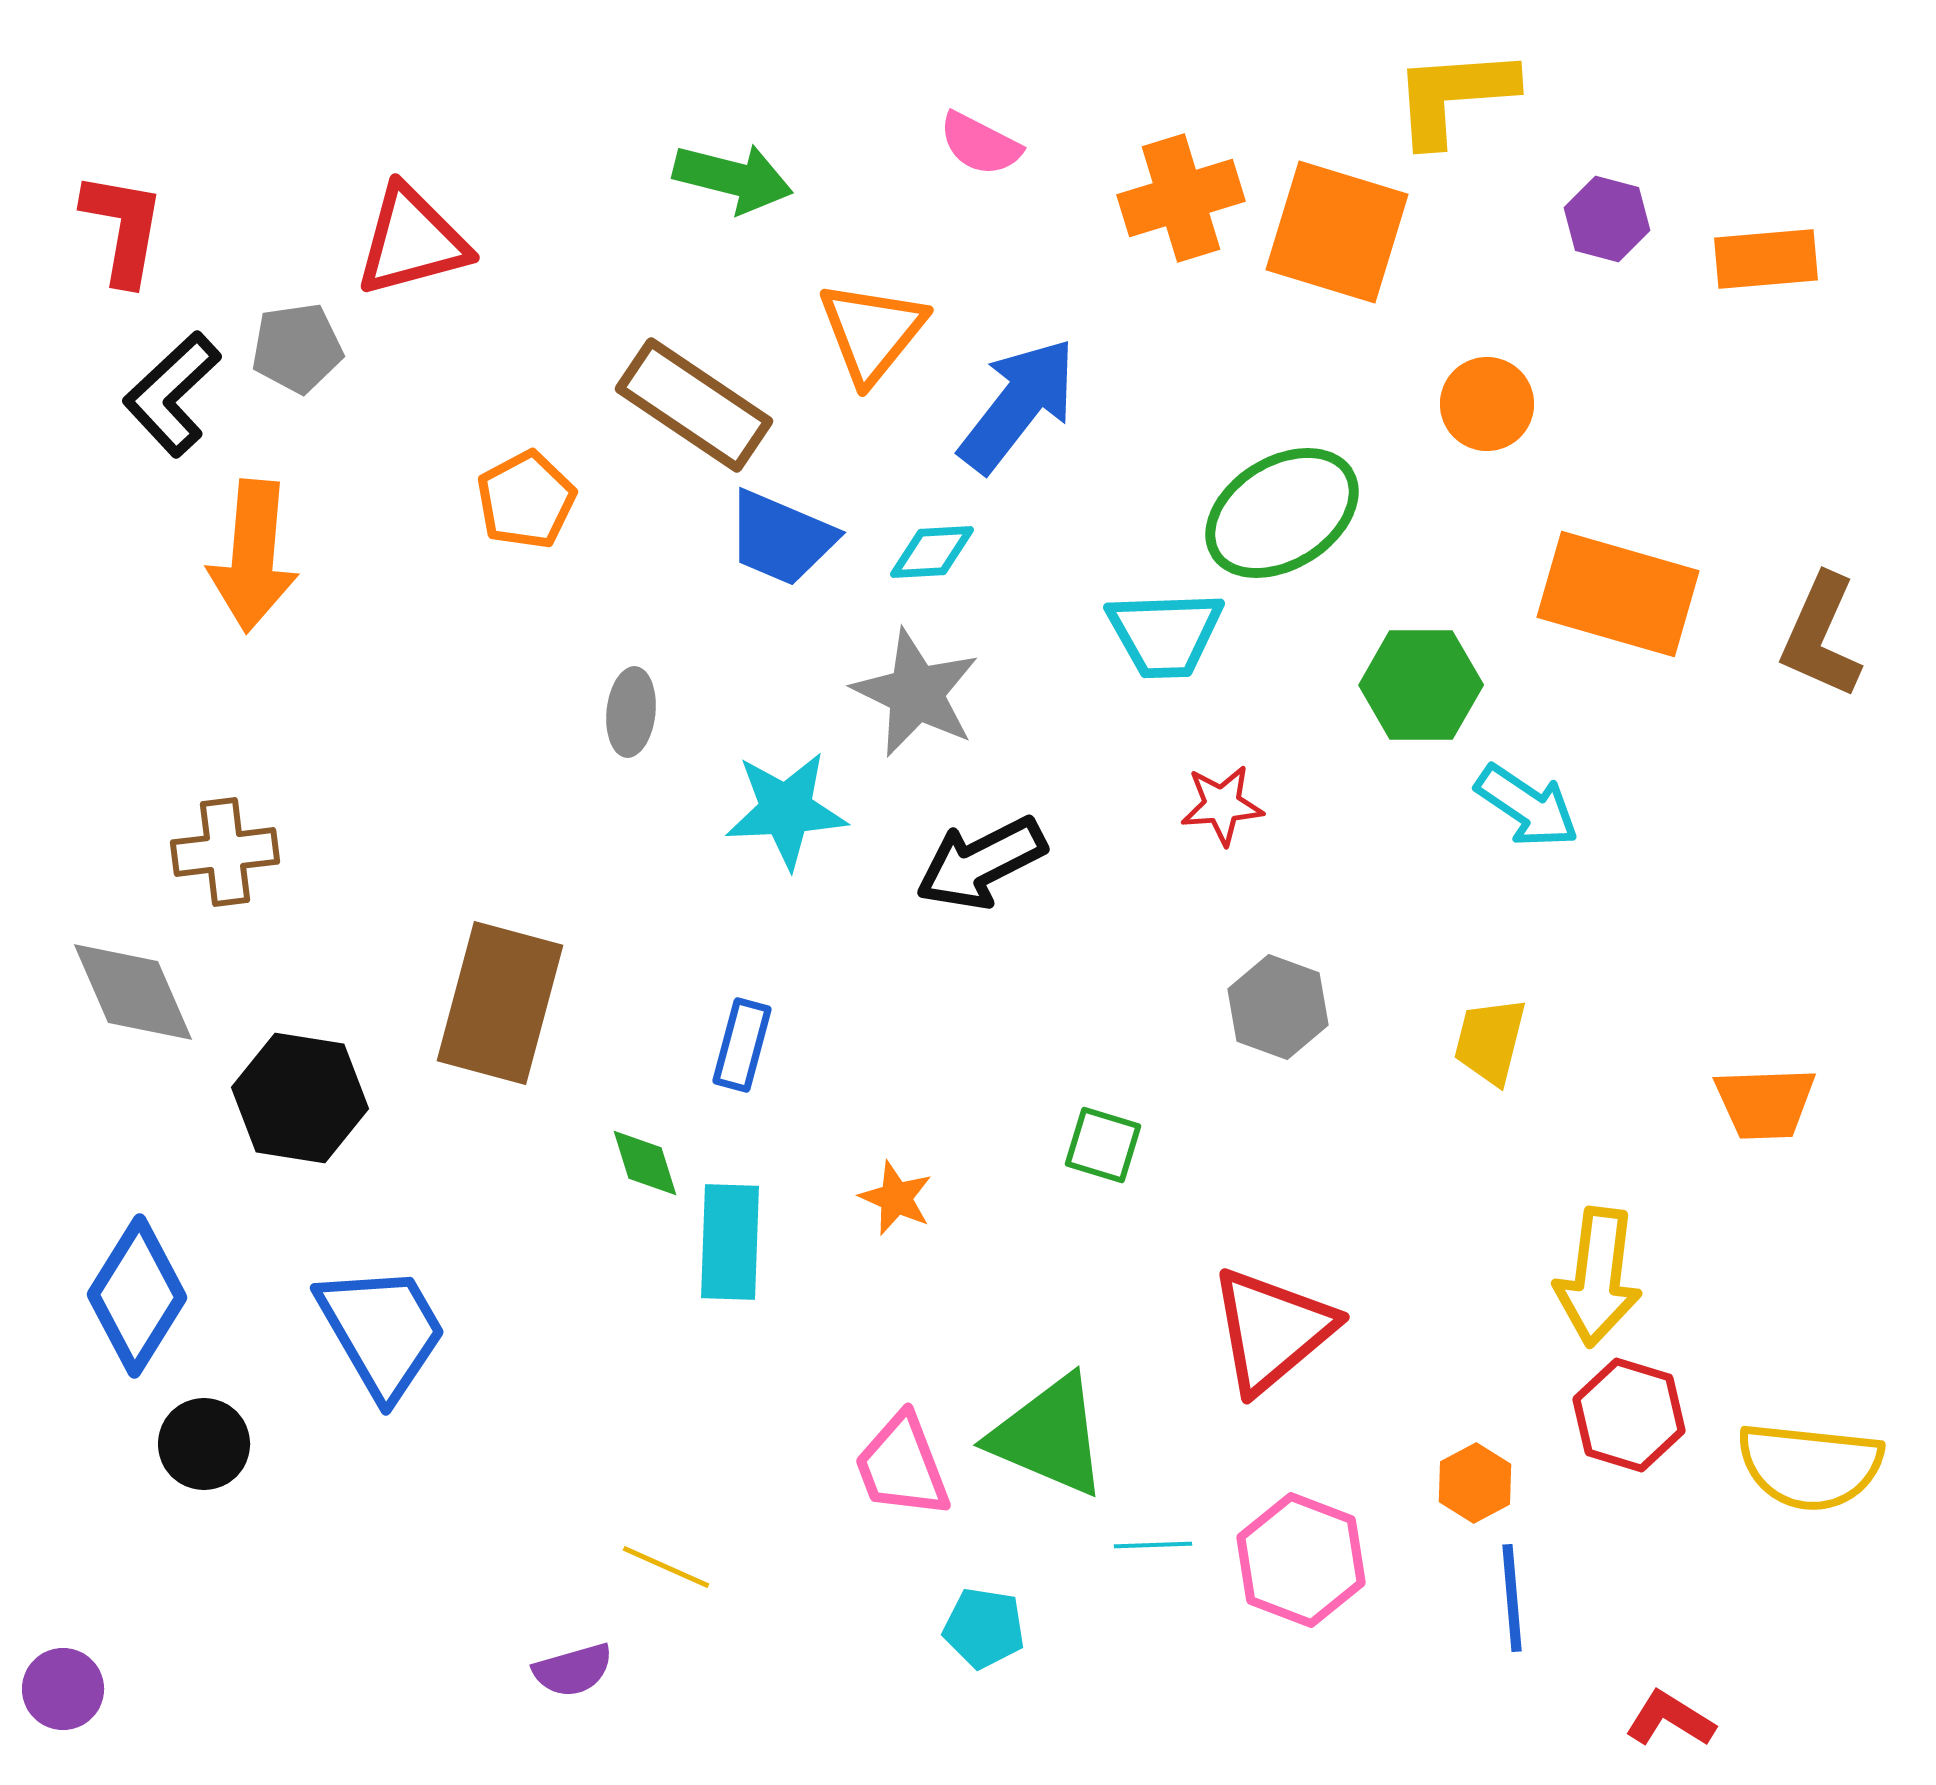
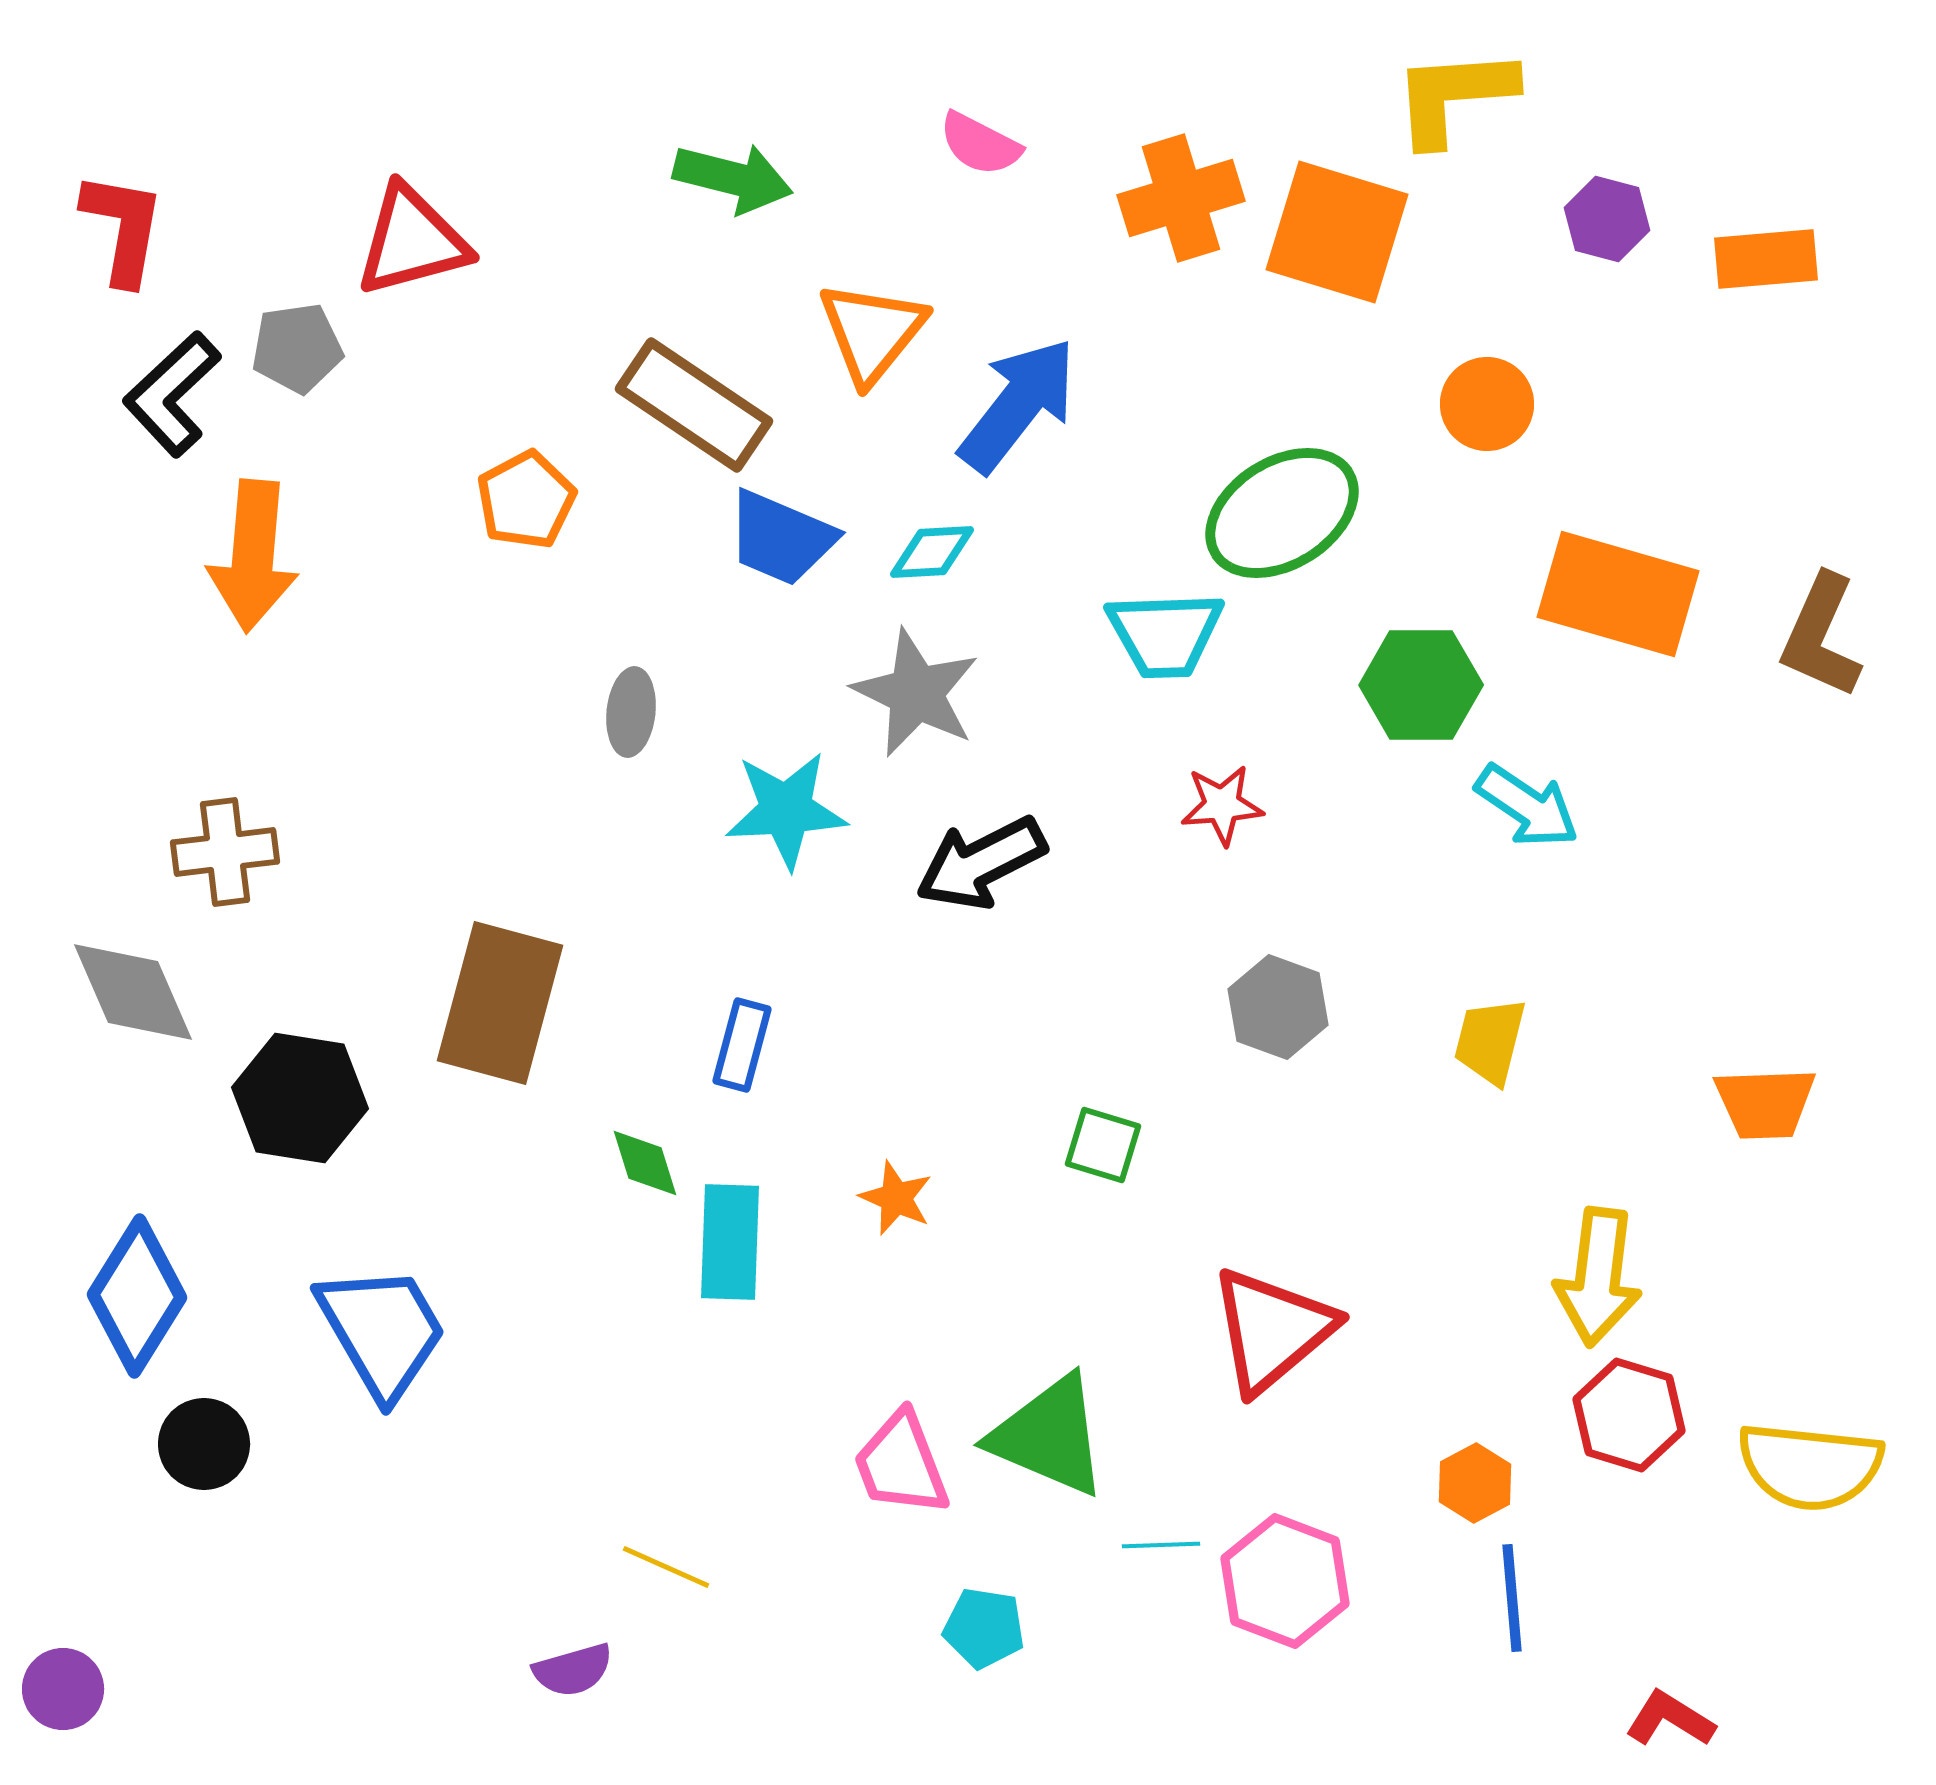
pink trapezoid at (902, 1466): moved 1 px left, 2 px up
cyan line at (1153, 1545): moved 8 px right
pink hexagon at (1301, 1560): moved 16 px left, 21 px down
